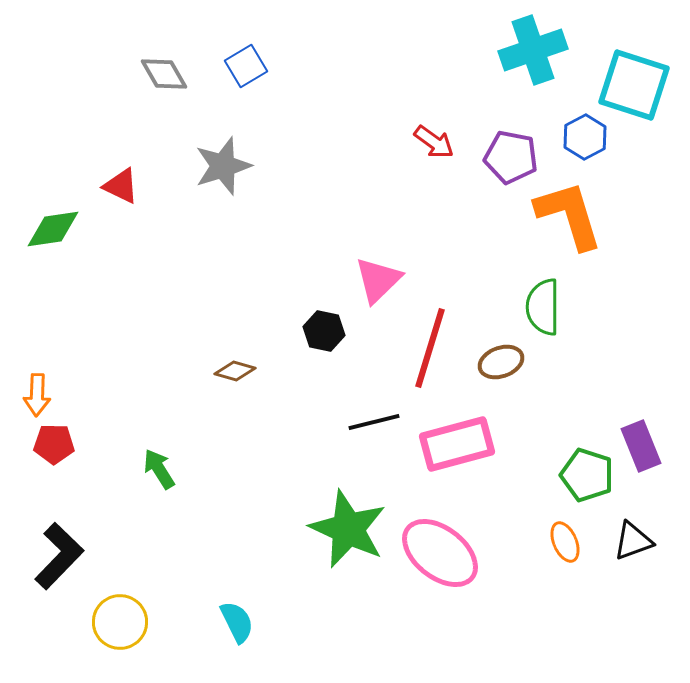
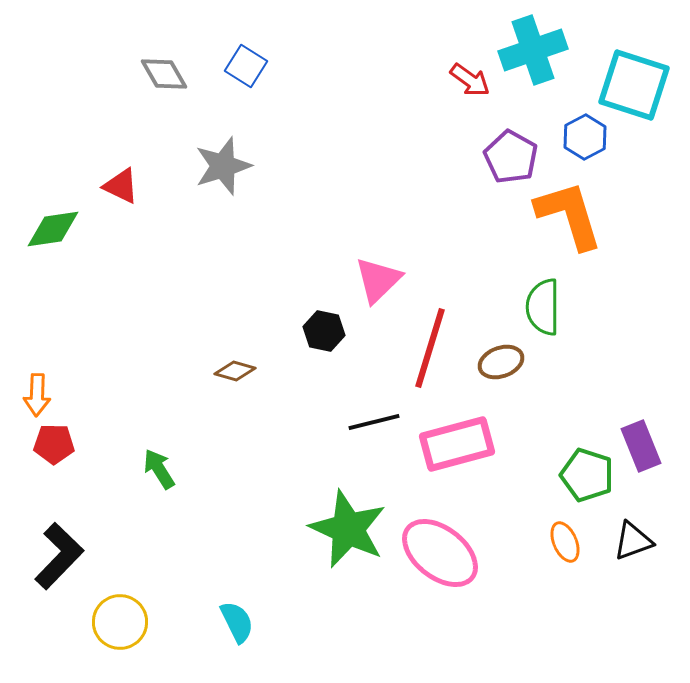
blue square: rotated 27 degrees counterclockwise
red arrow: moved 36 px right, 62 px up
purple pentagon: rotated 18 degrees clockwise
